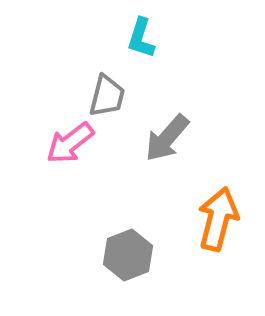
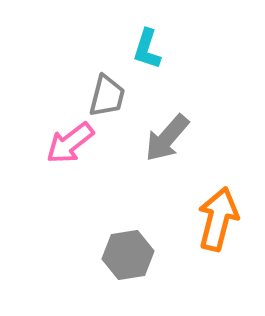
cyan L-shape: moved 6 px right, 11 px down
gray hexagon: rotated 12 degrees clockwise
